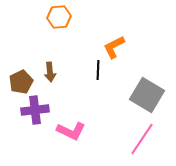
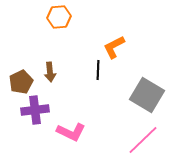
pink L-shape: moved 1 px down
pink line: moved 1 px right, 1 px down; rotated 12 degrees clockwise
